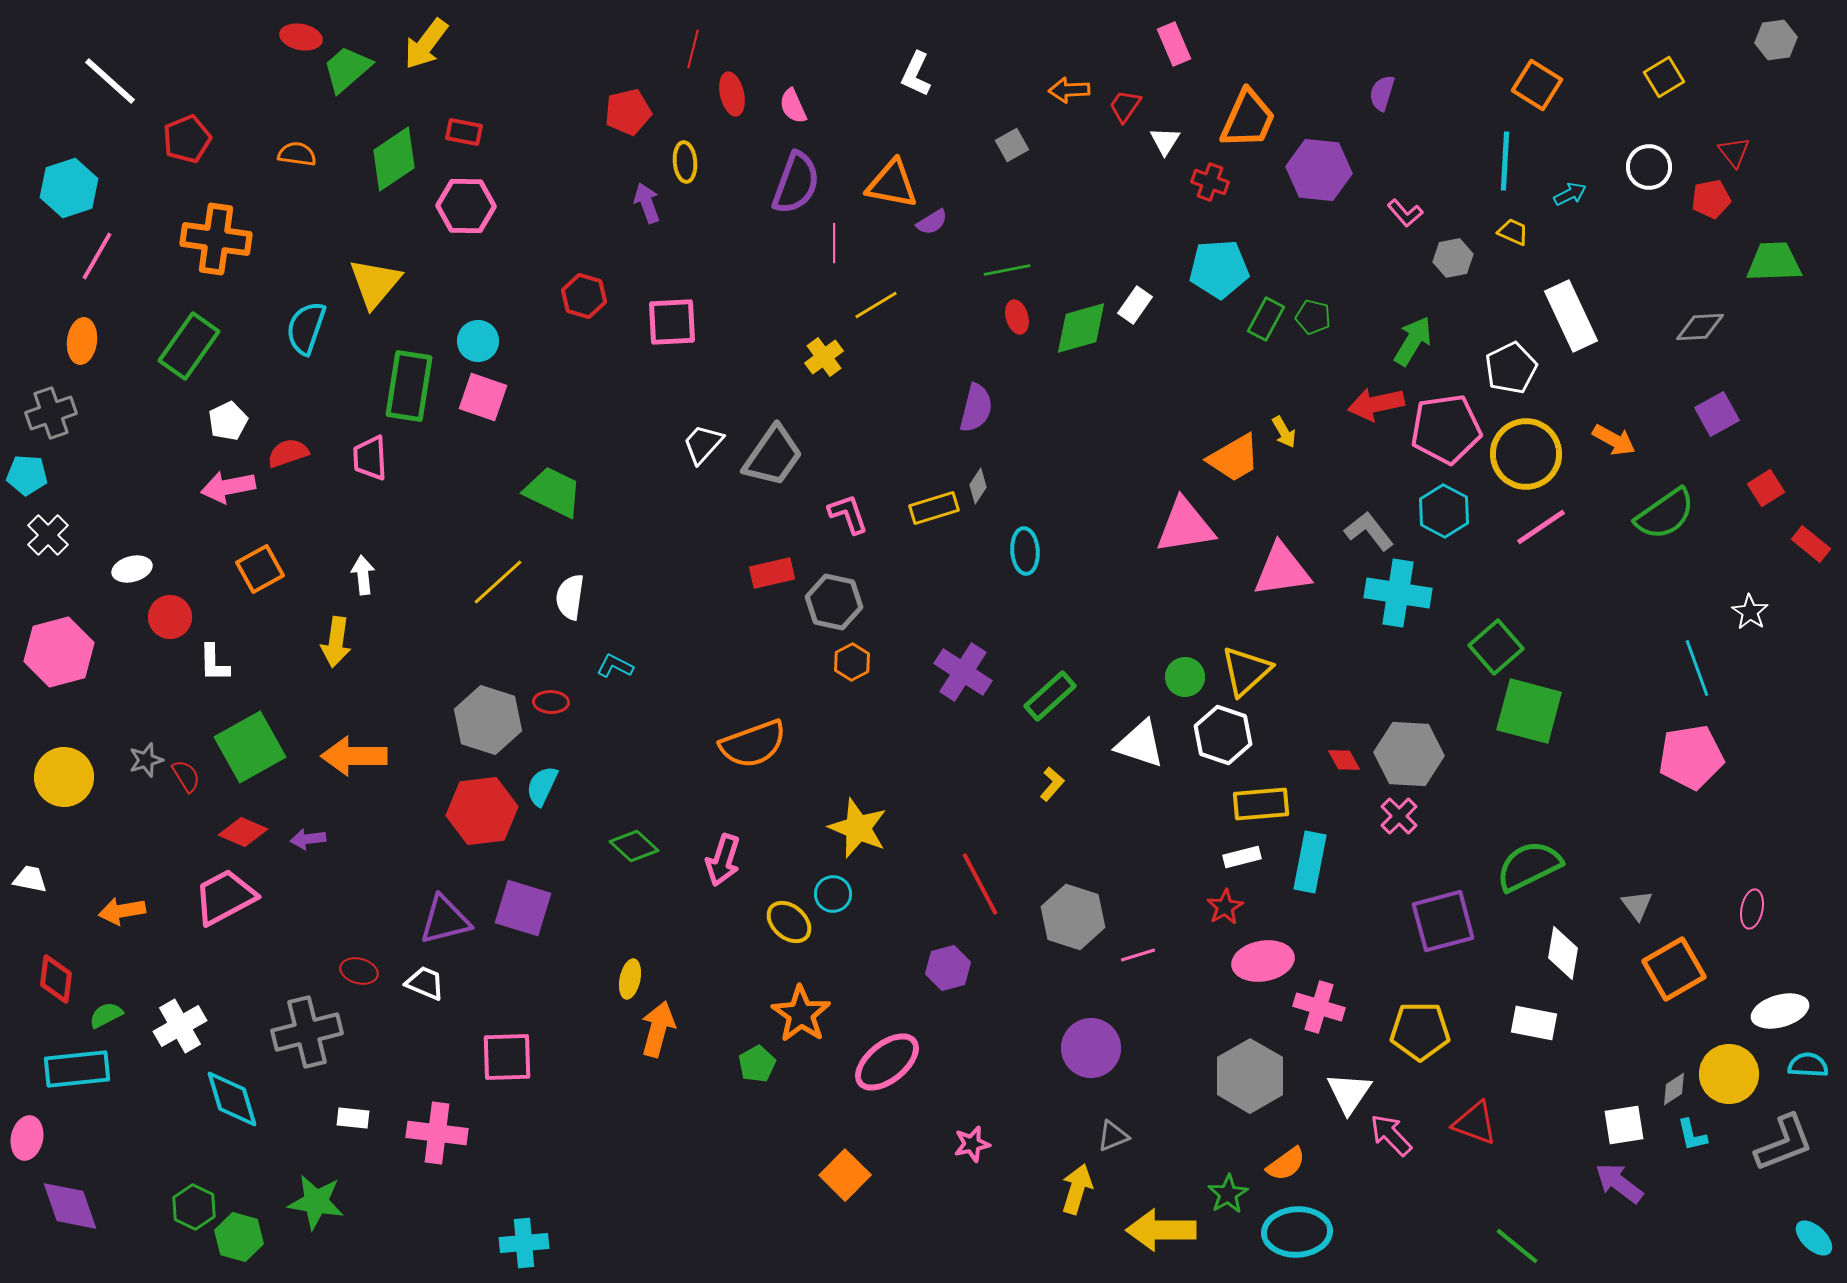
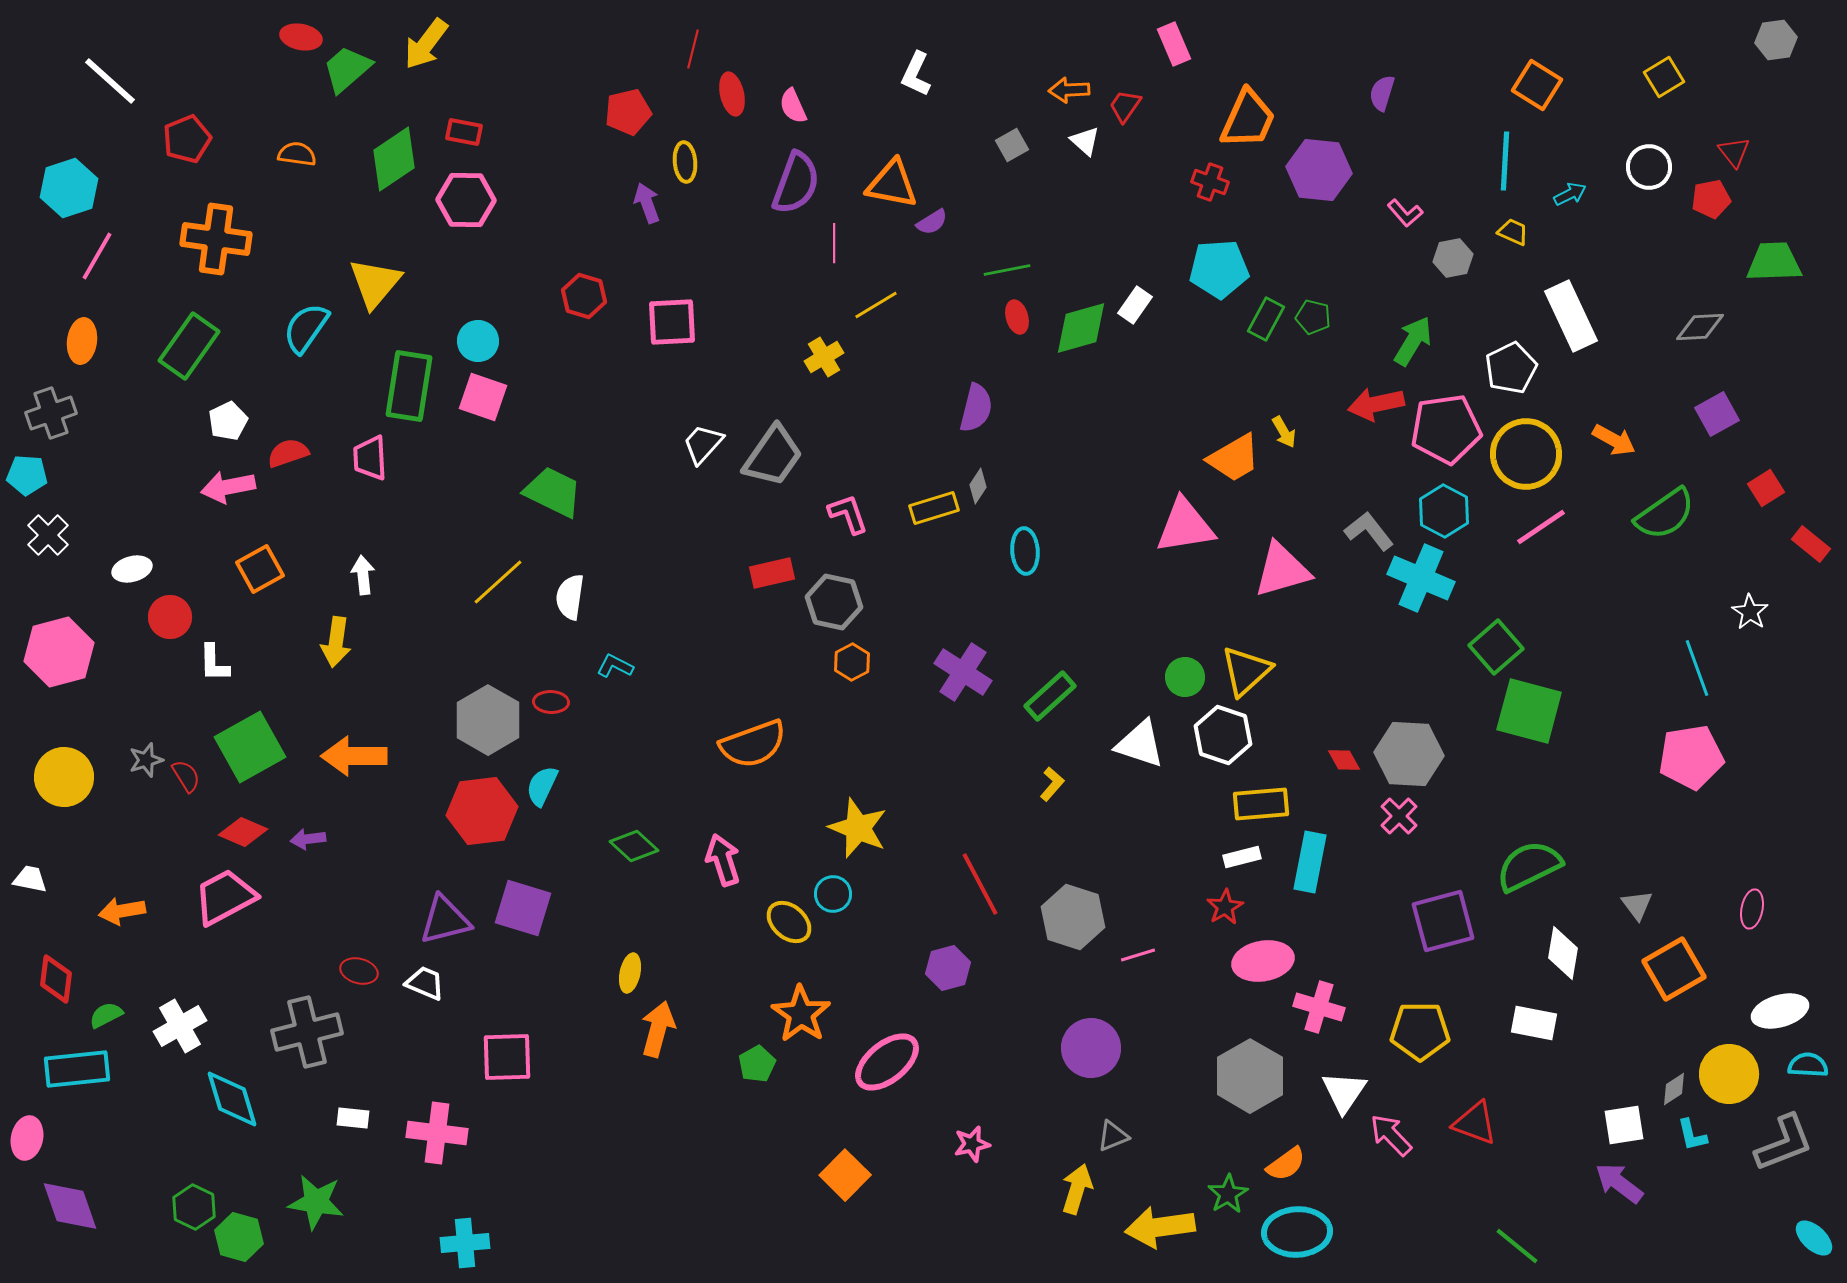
white triangle at (1165, 141): moved 80 px left; rotated 20 degrees counterclockwise
pink hexagon at (466, 206): moved 6 px up
cyan semicircle at (306, 328): rotated 16 degrees clockwise
yellow cross at (824, 357): rotated 6 degrees clockwise
pink triangle at (1282, 570): rotated 8 degrees counterclockwise
cyan cross at (1398, 593): moved 23 px right, 15 px up; rotated 14 degrees clockwise
gray hexagon at (488, 720): rotated 12 degrees clockwise
pink arrow at (723, 860): rotated 144 degrees clockwise
yellow ellipse at (630, 979): moved 6 px up
white triangle at (1349, 1093): moved 5 px left, 1 px up
yellow arrow at (1161, 1230): moved 1 px left, 3 px up; rotated 8 degrees counterclockwise
cyan cross at (524, 1243): moved 59 px left
